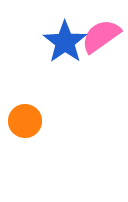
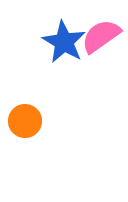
blue star: moved 1 px left; rotated 6 degrees counterclockwise
